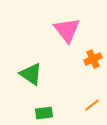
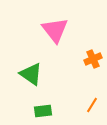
pink triangle: moved 12 px left
orange line: rotated 21 degrees counterclockwise
green rectangle: moved 1 px left, 2 px up
